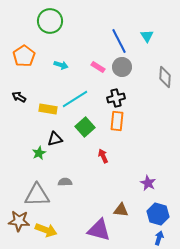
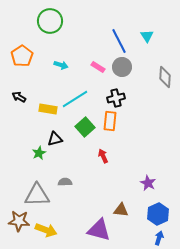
orange pentagon: moved 2 px left
orange rectangle: moved 7 px left
blue hexagon: rotated 20 degrees clockwise
